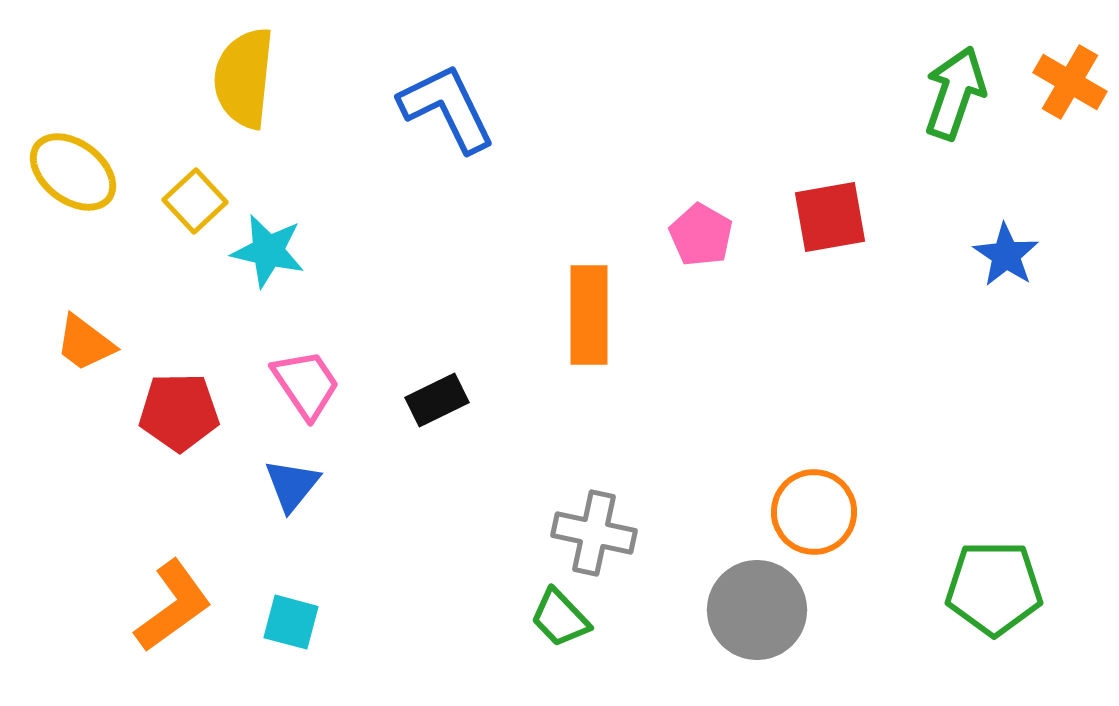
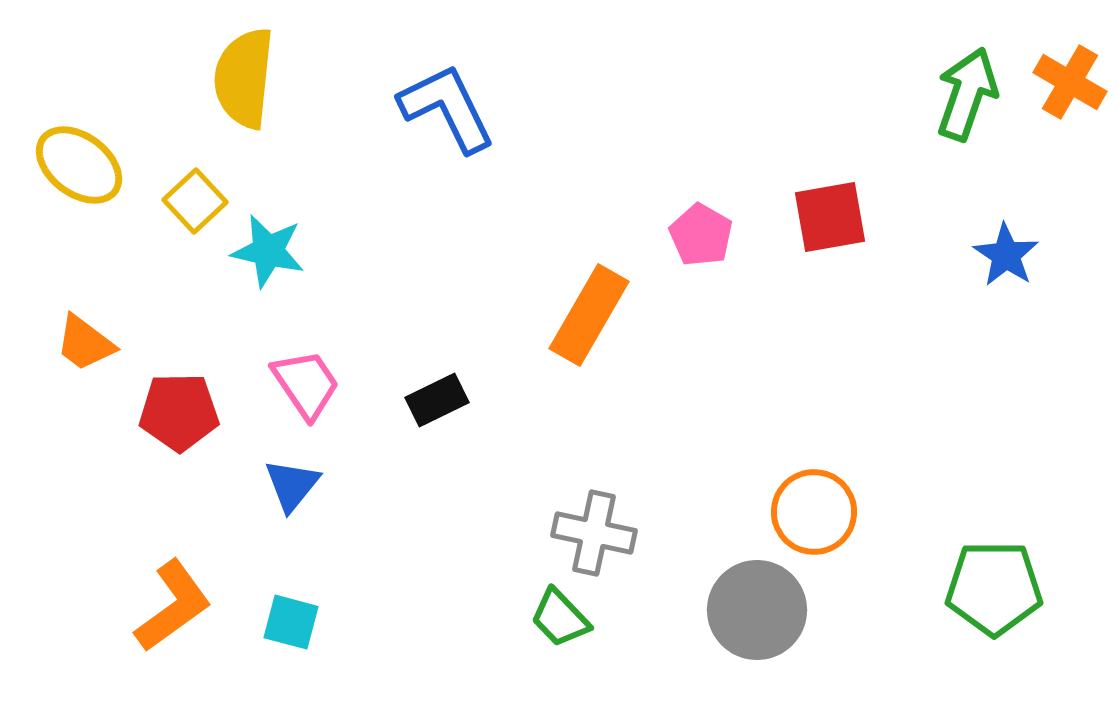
green arrow: moved 12 px right, 1 px down
yellow ellipse: moved 6 px right, 7 px up
orange rectangle: rotated 30 degrees clockwise
